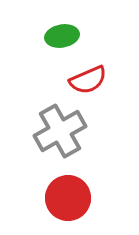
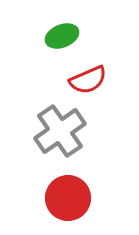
green ellipse: rotated 12 degrees counterclockwise
gray cross: rotated 6 degrees counterclockwise
